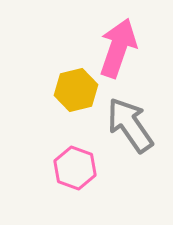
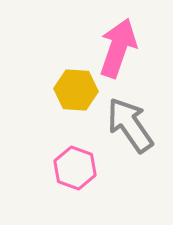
yellow hexagon: rotated 18 degrees clockwise
